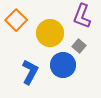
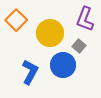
purple L-shape: moved 3 px right, 3 px down
